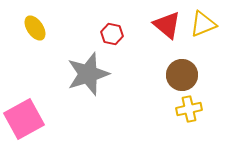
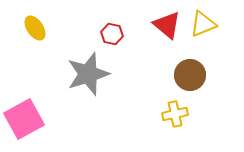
brown circle: moved 8 px right
yellow cross: moved 14 px left, 5 px down
